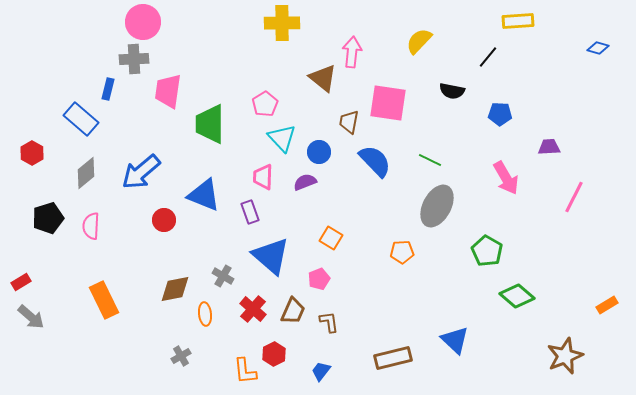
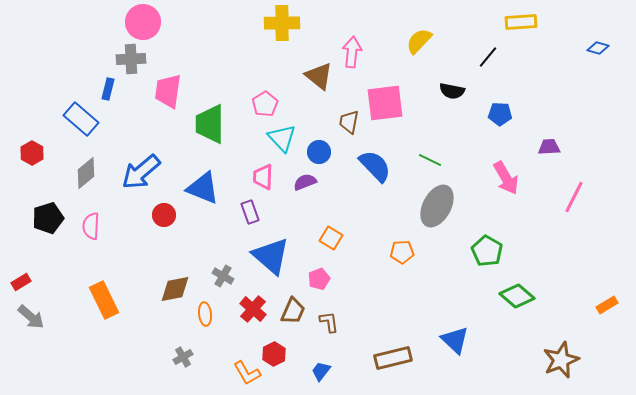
yellow rectangle at (518, 21): moved 3 px right, 1 px down
gray cross at (134, 59): moved 3 px left
brown triangle at (323, 78): moved 4 px left, 2 px up
pink square at (388, 103): moved 3 px left; rotated 15 degrees counterclockwise
blue semicircle at (375, 161): moved 5 px down
blue triangle at (204, 195): moved 1 px left, 7 px up
red circle at (164, 220): moved 5 px up
gray cross at (181, 356): moved 2 px right, 1 px down
brown star at (565, 356): moved 4 px left, 4 px down
orange L-shape at (245, 371): moved 2 px right, 2 px down; rotated 24 degrees counterclockwise
